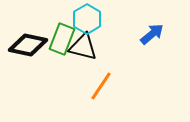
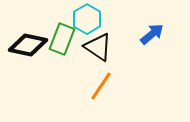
black triangle: moved 15 px right; rotated 20 degrees clockwise
